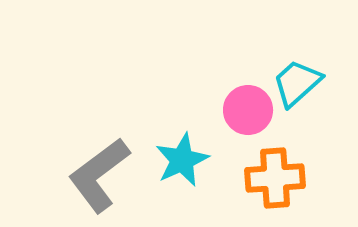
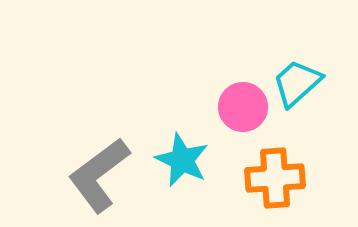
pink circle: moved 5 px left, 3 px up
cyan star: rotated 22 degrees counterclockwise
